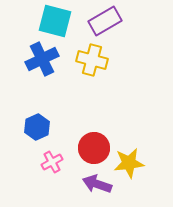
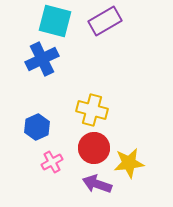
yellow cross: moved 50 px down
